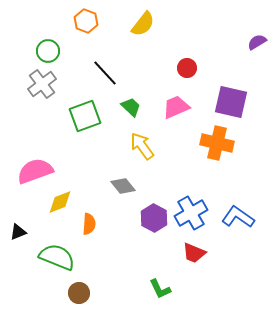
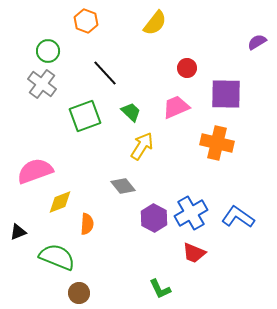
yellow semicircle: moved 12 px right, 1 px up
gray cross: rotated 16 degrees counterclockwise
purple square: moved 5 px left, 8 px up; rotated 12 degrees counterclockwise
green trapezoid: moved 5 px down
yellow arrow: rotated 68 degrees clockwise
orange semicircle: moved 2 px left
